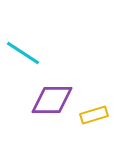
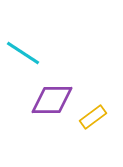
yellow rectangle: moved 1 px left, 2 px down; rotated 20 degrees counterclockwise
